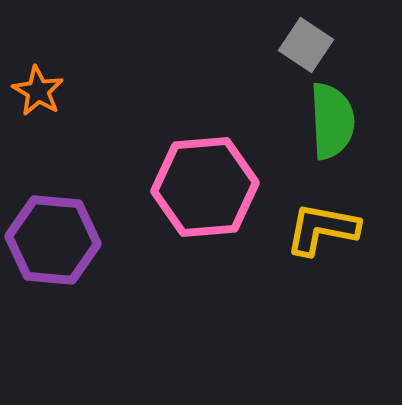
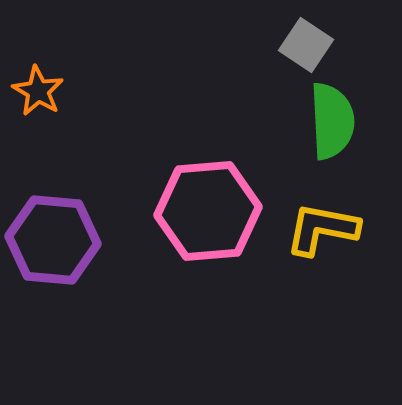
pink hexagon: moved 3 px right, 24 px down
